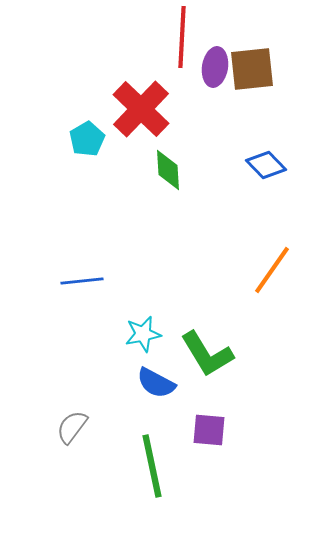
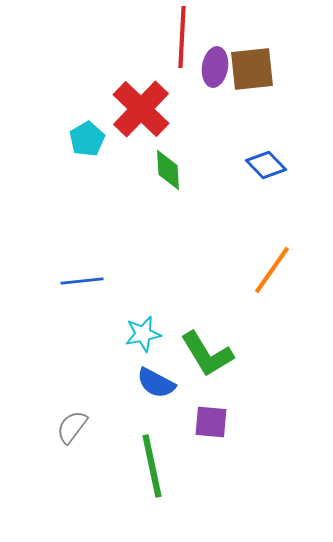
purple square: moved 2 px right, 8 px up
